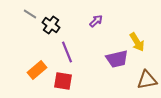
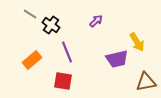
orange rectangle: moved 5 px left, 10 px up
brown triangle: moved 1 px left, 2 px down
